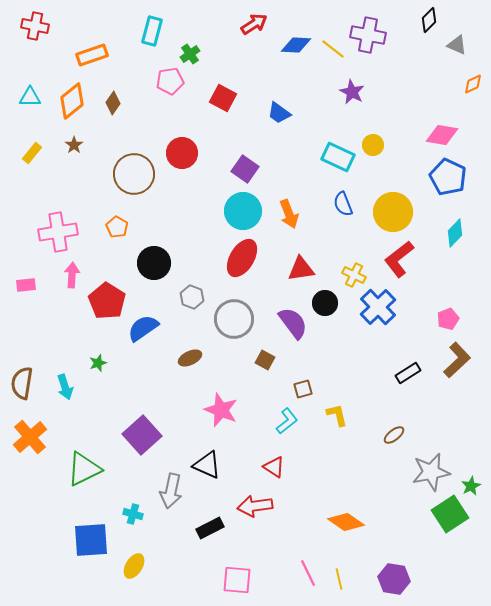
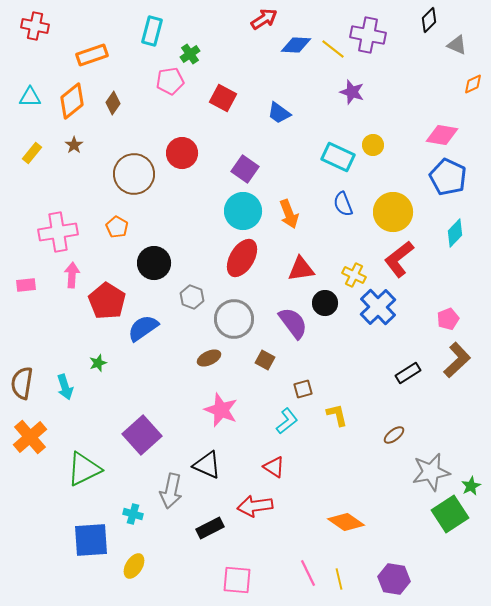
red arrow at (254, 24): moved 10 px right, 5 px up
purple star at (352, 92): rotated 10 degrees counterclockwise
brown ellipse at (190, 358): moved 19 px right
